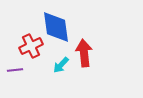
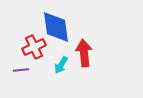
red cross: moved 3 px right, 1 px down
cyan arrow: rotated 12 degrees counterclockwise
purple line: moved 6 px right
